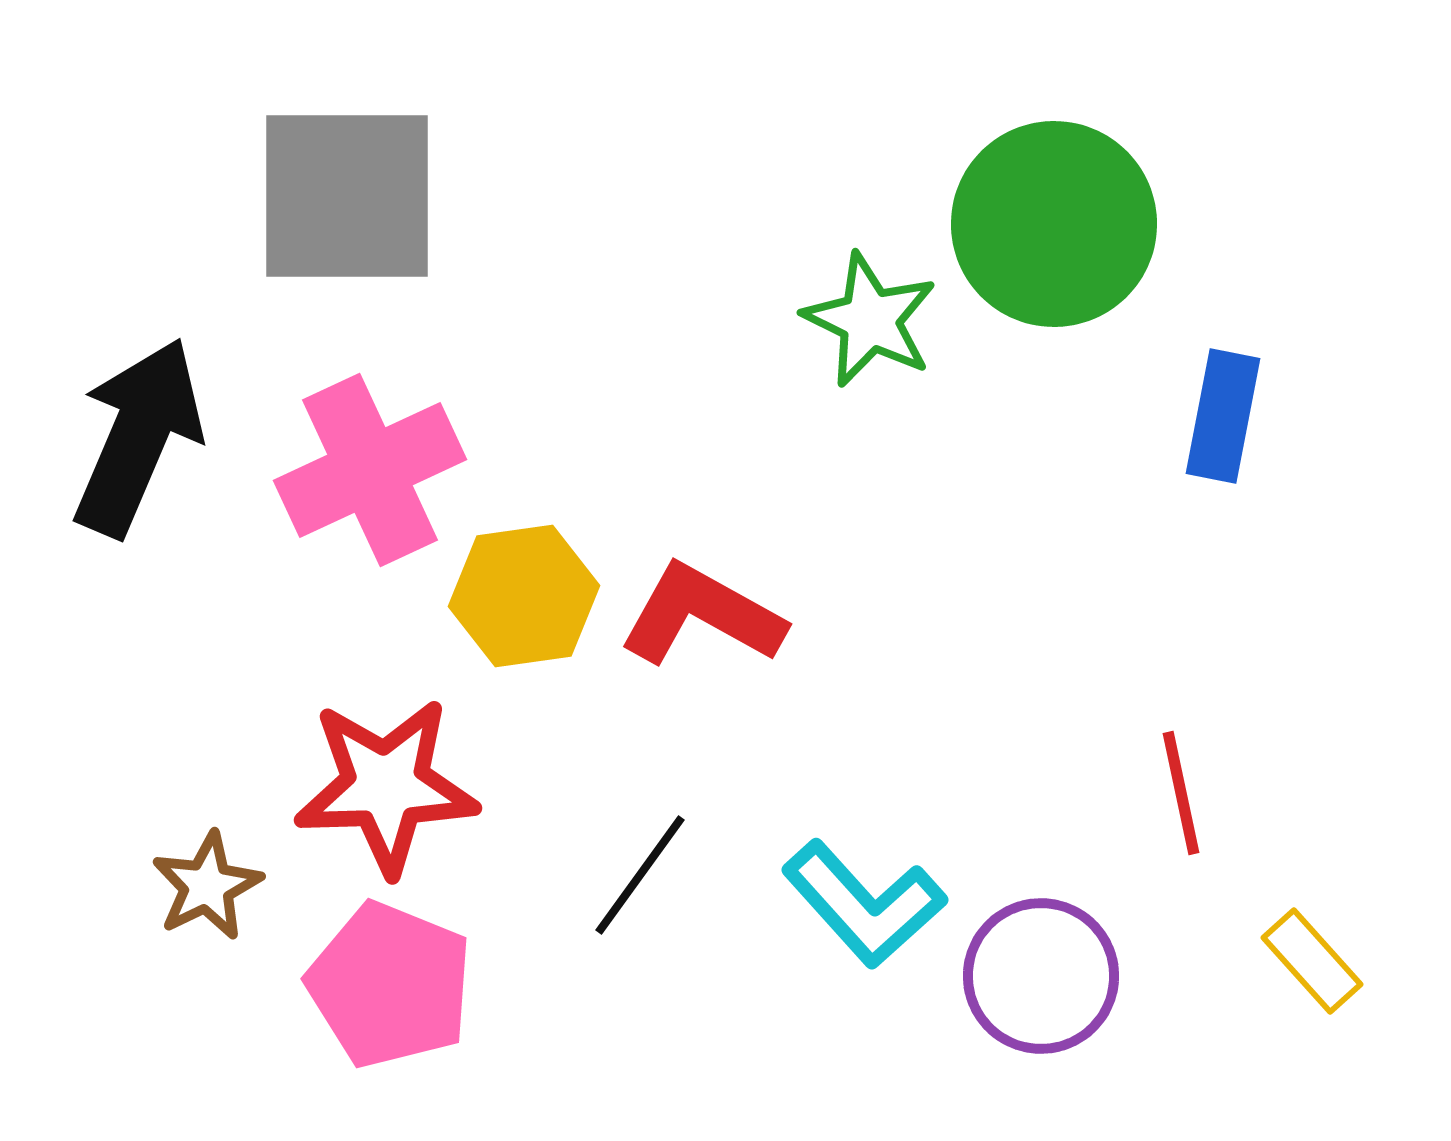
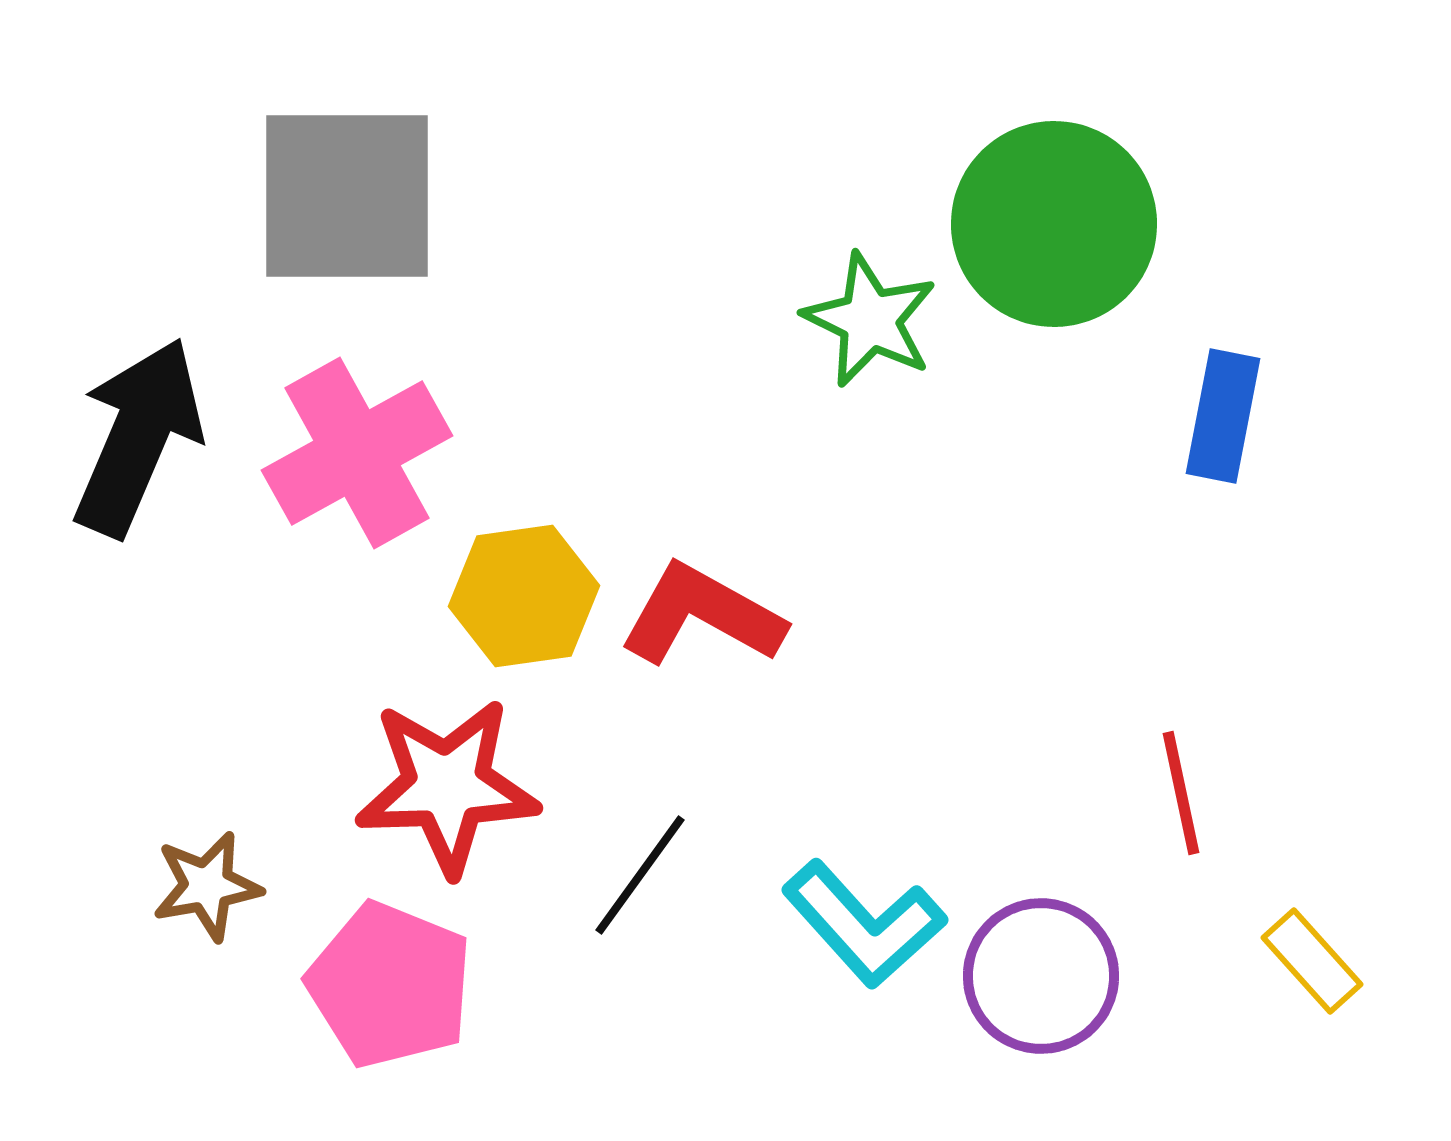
pink cross: moved 13 px left, 17 px up; rotated 4 degrees counterclockwise
red star: moved 61 px right
brown star: rotated 16 degrees clockwise
cyan L-shape: moved 20 px down
